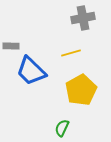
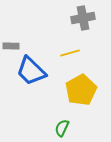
yellow line: moved 1 px left
